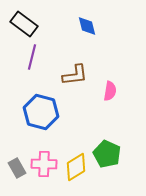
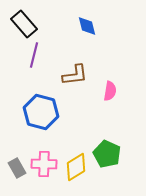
black rectangle: rotated 12 degrees clockwise
purple line: moved 2 px right, 2 px up
